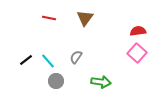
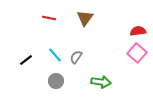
cyan line: moved 7 px right, 6 px up
